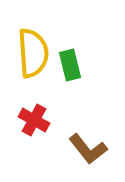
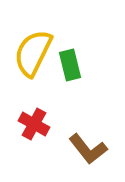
yellow semicircle: rotated 150 degrees counterclockwise
red cross: moved 4 px down
